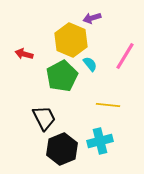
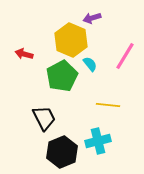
cyan cross: moved 2 px left
black hexagon: moved 3 px down
